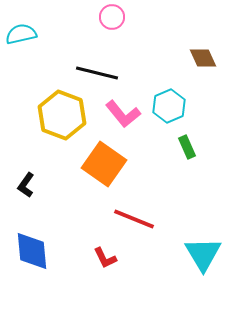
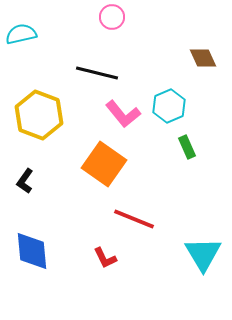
yellow hexagon: moved 23 px left
black L-shape: moved 1 px left, 4 px up
